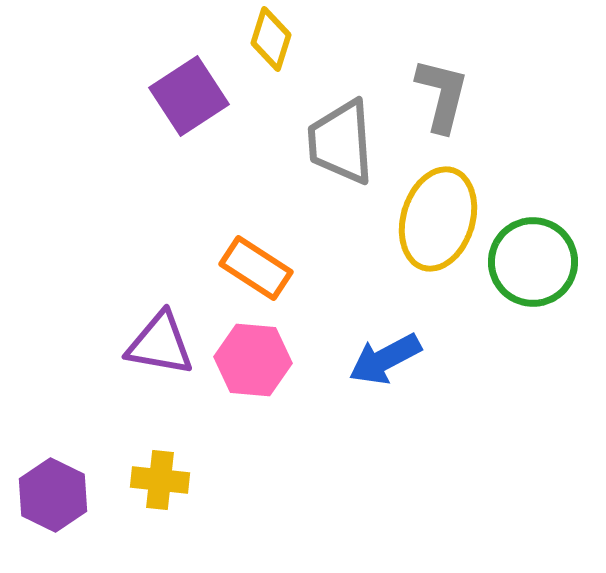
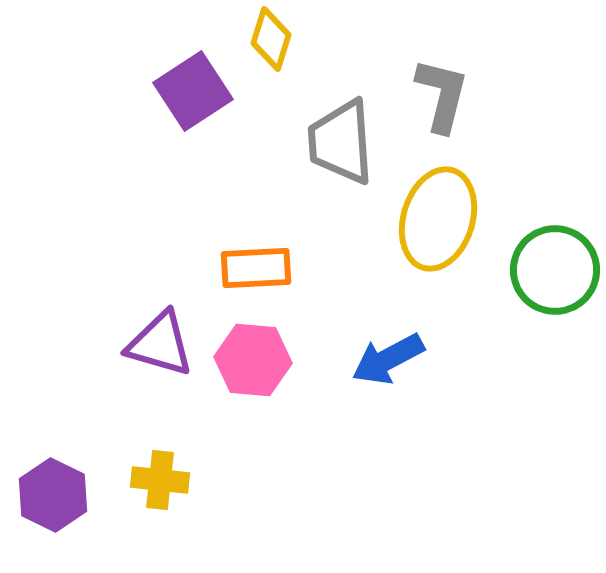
purple square: moved 4 px right, 5 px up
green circle: moved 22 px right, 8 px down
orange rectangle: rotated 36 degrees counterclockwise
purple triangle: rotated 6 degrees clockwise
blue arrow: moved 3 px right
